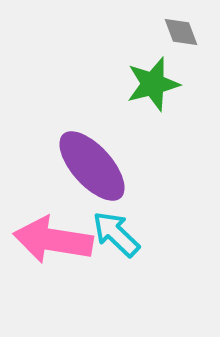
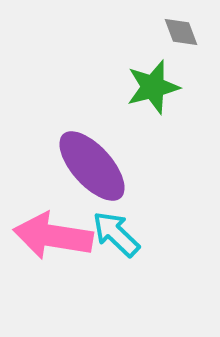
green star: moved 3 px down
pink arrow: moved 4 px up
